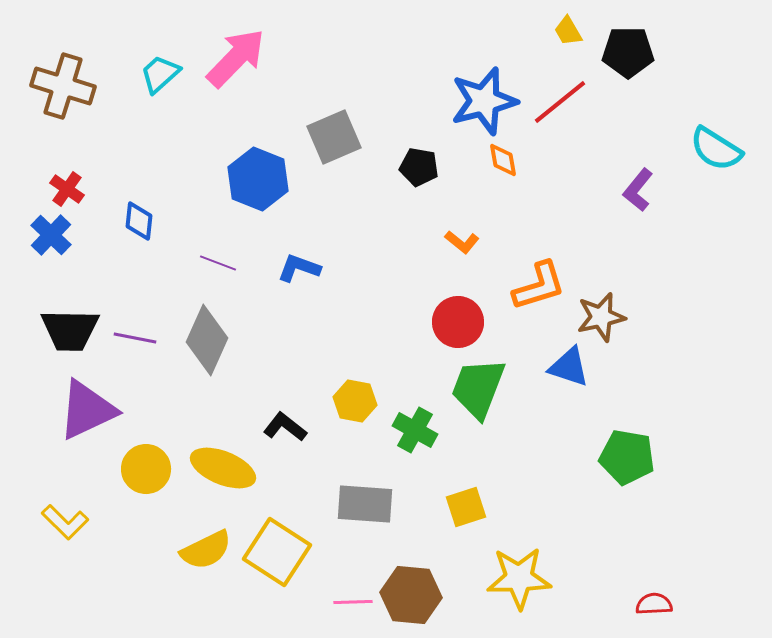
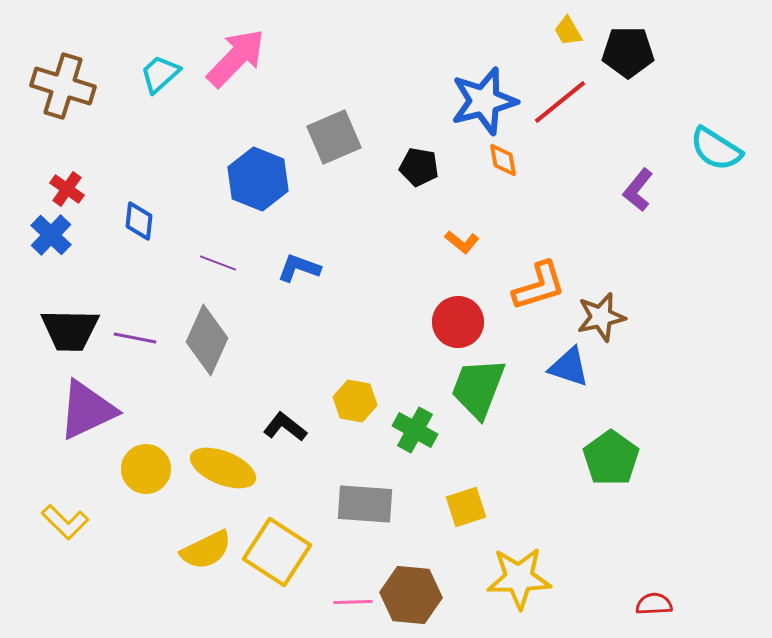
green pentagon at (627, 457): moved 16 px left, 1 px down; rotated 26 degrees clockwise
